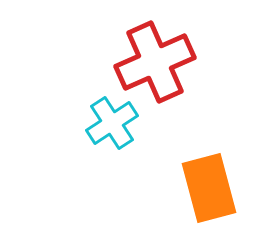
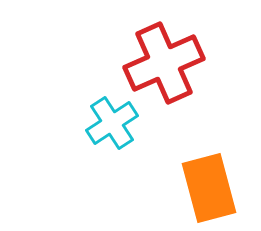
red cross: moved 9 px right, 1 px down
